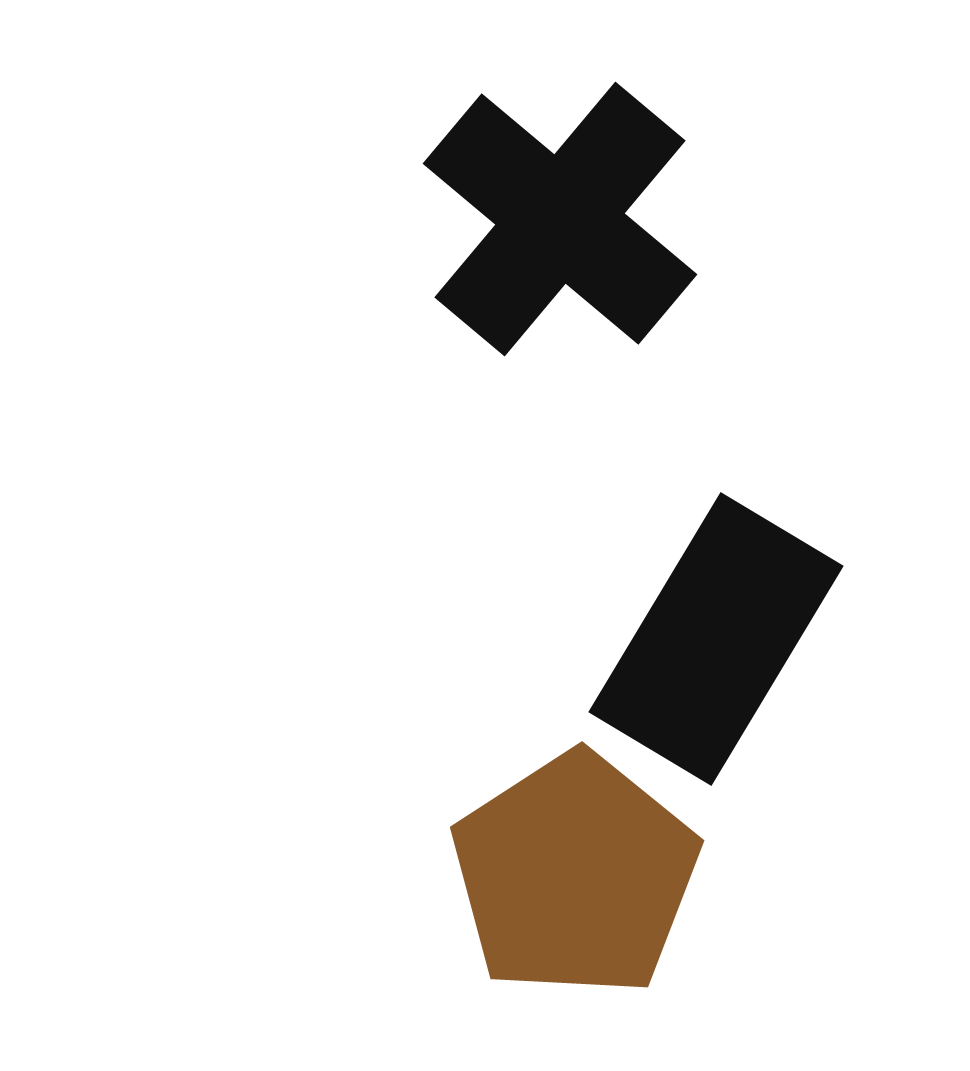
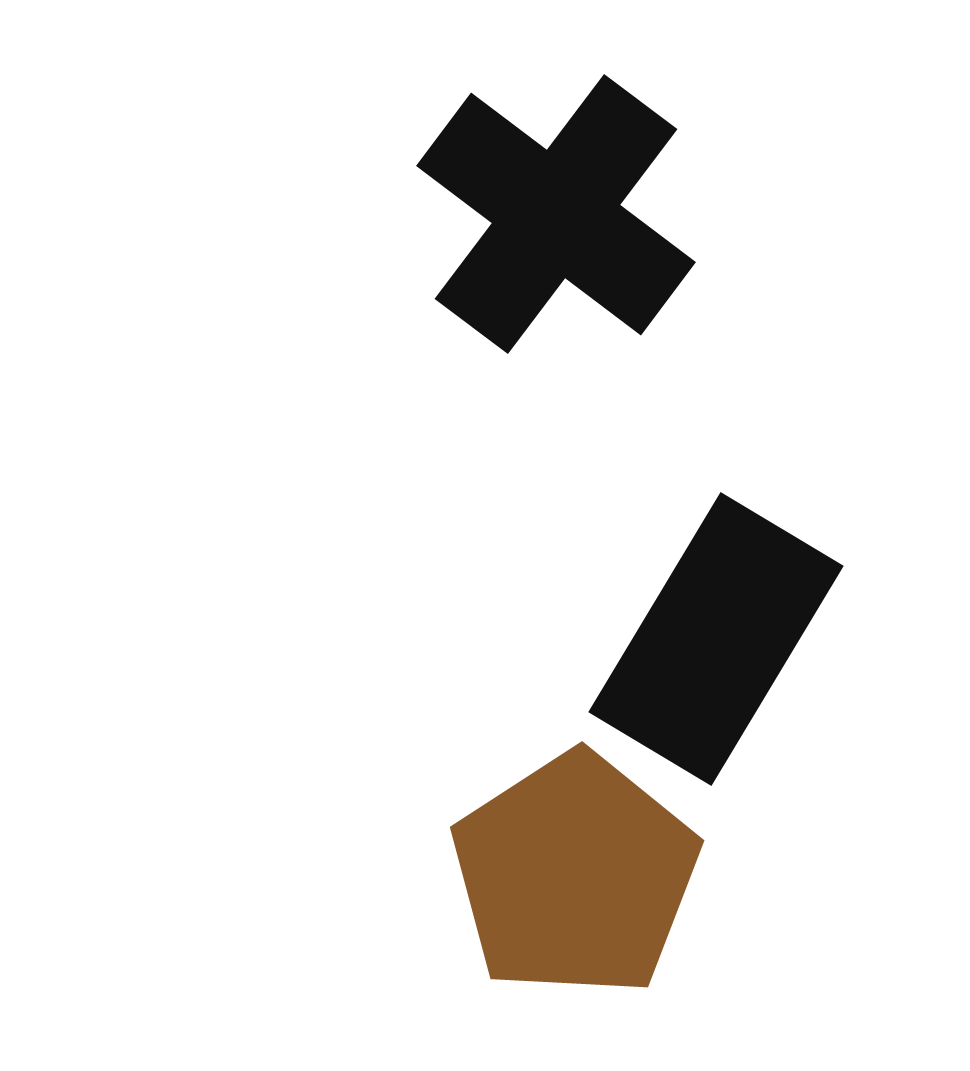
black cross: moved 4 px left, 5 px up; rotated 3 degrees counterclockwise
